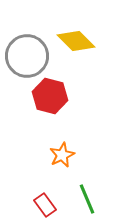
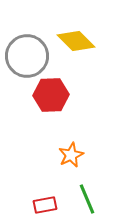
red hexagon: moved 1 px right, 1 px up; rotated 16 degrees counterclockwise
orange star: moved 9 px right
red rectangle: rotated 65 degrees counterclockwise
